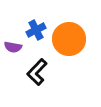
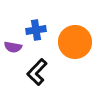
blue cross: rotated 18 degrees clockwise
orange circle: moved 6 px right, 3 px down
